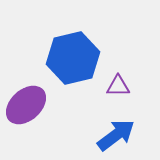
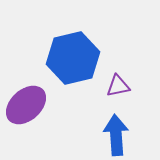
purple triangle: rotated 10 degrees counterclockwise
blue arrow: rotated 57 degrees counterclockwise
